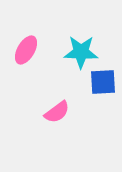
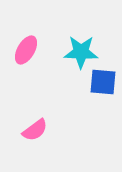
blue square: rotated 8 degrees clockwise
pink semicircle: moved 22 px left, 18 px down
